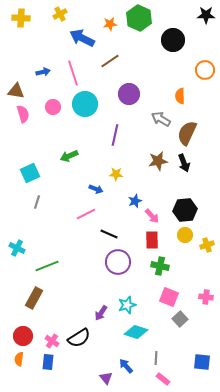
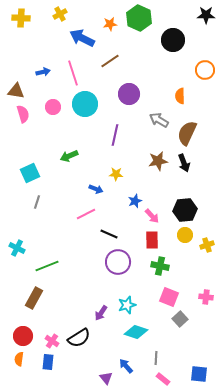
gray arrow at (161, 119): moved 2 px left, 1 px down
blue square at (202, 362): moved 3 px left, 12 px down
